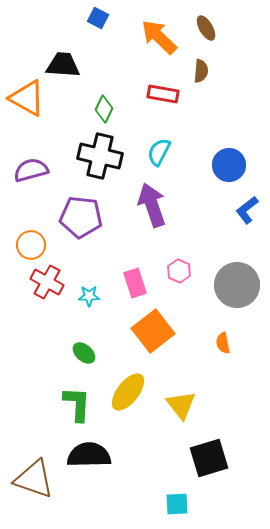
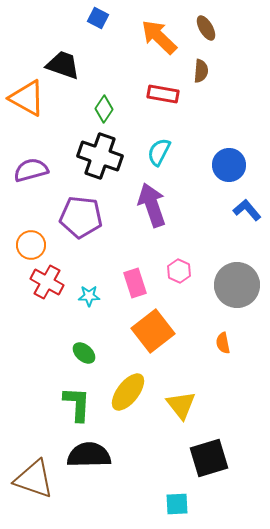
black trapezoid: rotated 15 degrees clockwise
green diamond: rotated 8 degrees clockwise
black cross: rotated 6 degrees clockwise
blue L-shape: rotated 88 degrees clockwise
